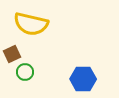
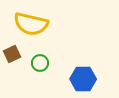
green circle: moved 15 px right, 9 px up
